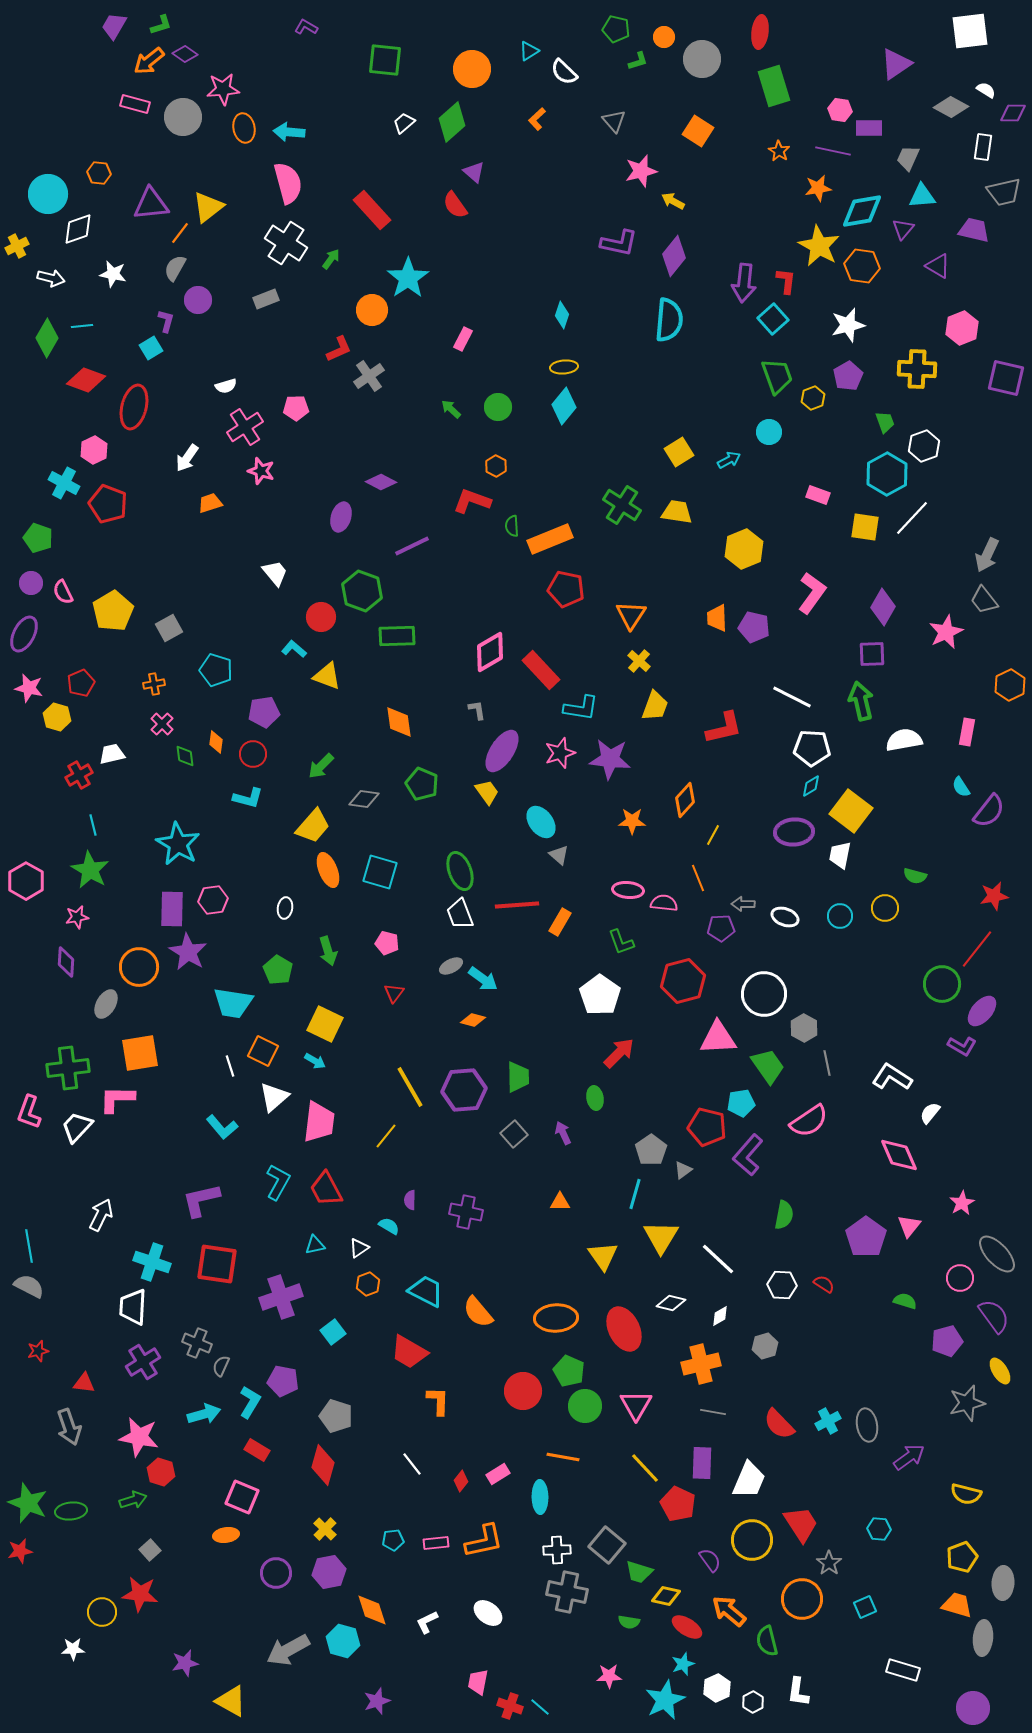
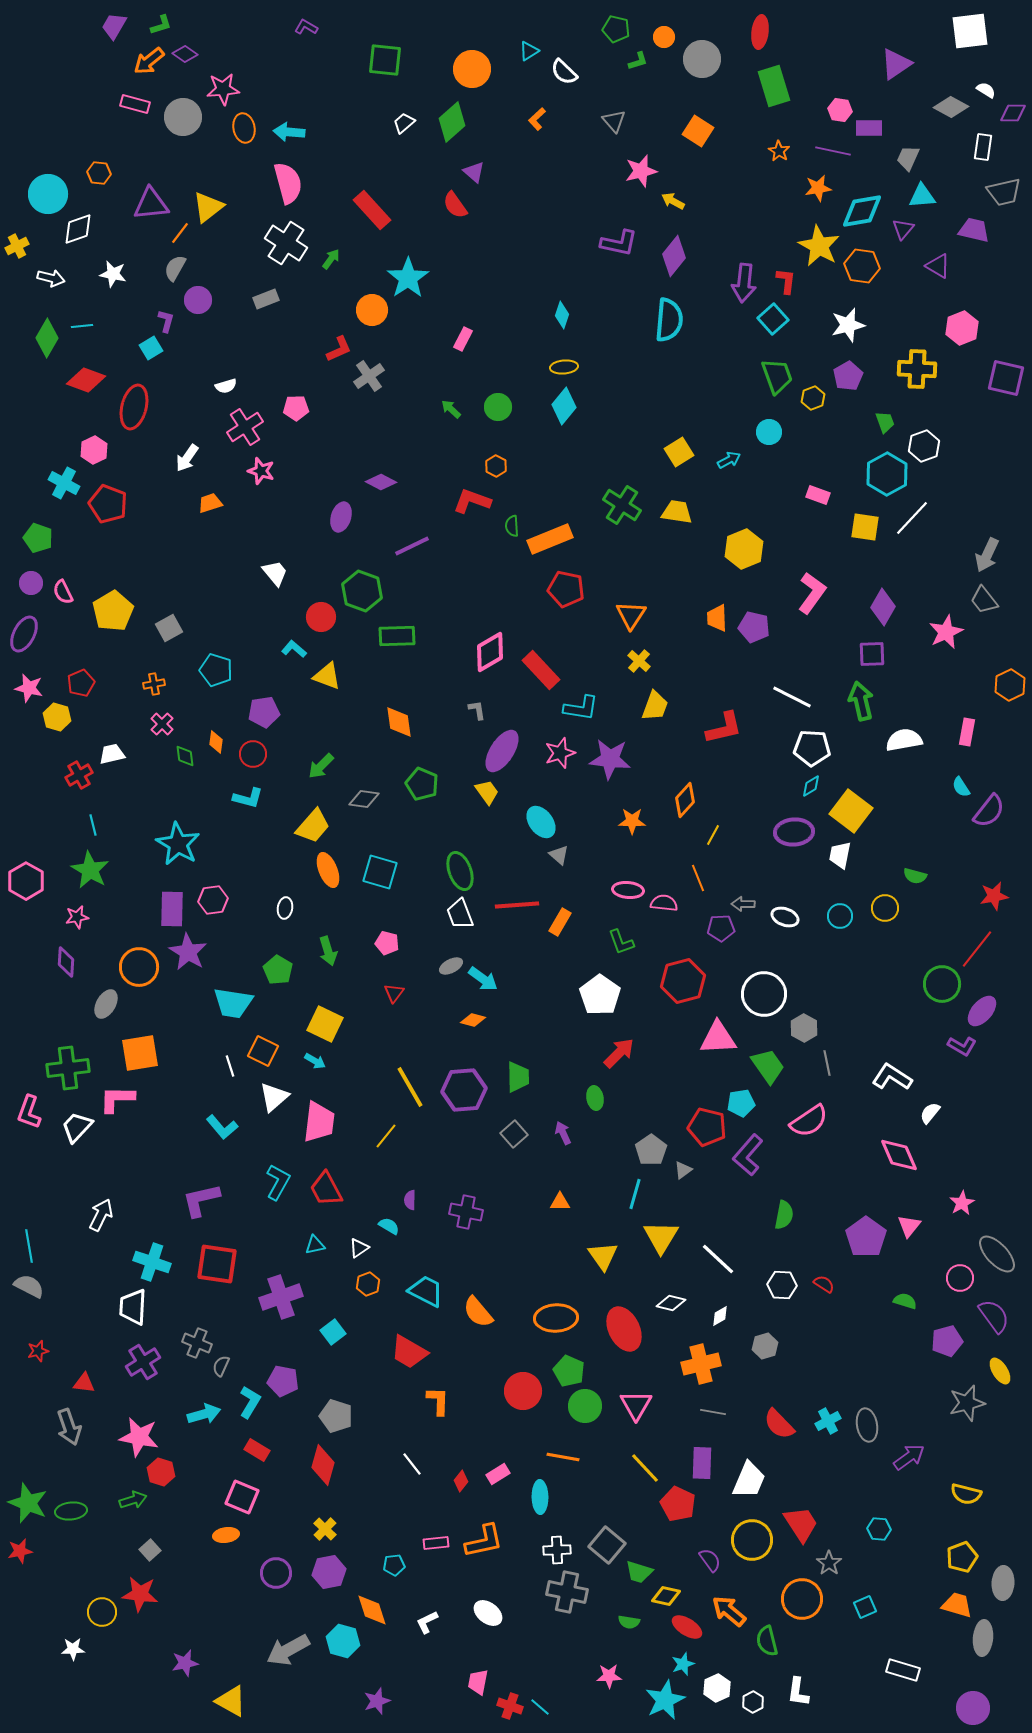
cyan pentagon at (393, 1540): moved 1 px right, 25 px down
